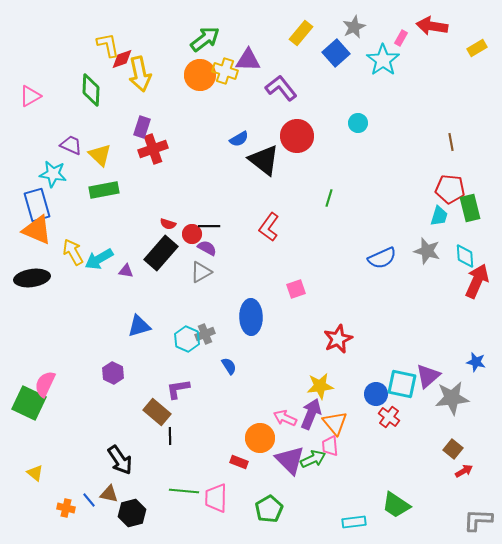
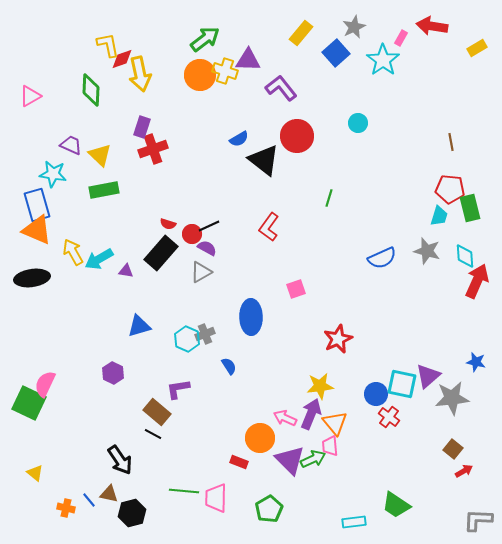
black line at (209, 226): rotated 25 degrees counterclockwise
black line at (170, 436): moved 17 px left, 2 px up; rotated 60 degrees counterclockwise
